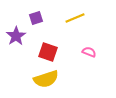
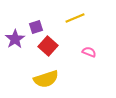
purple square: moved 9 px down
purple star: moved 1 px left, 3 px down
red square: moved 6 px up; rotated 24 degrees clockwise
